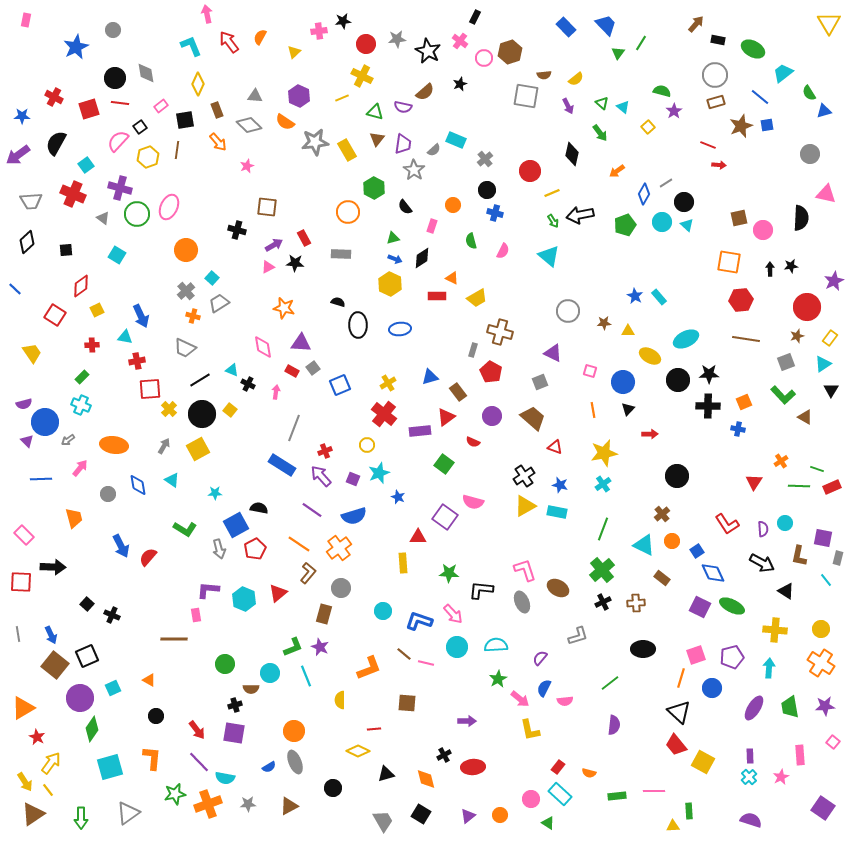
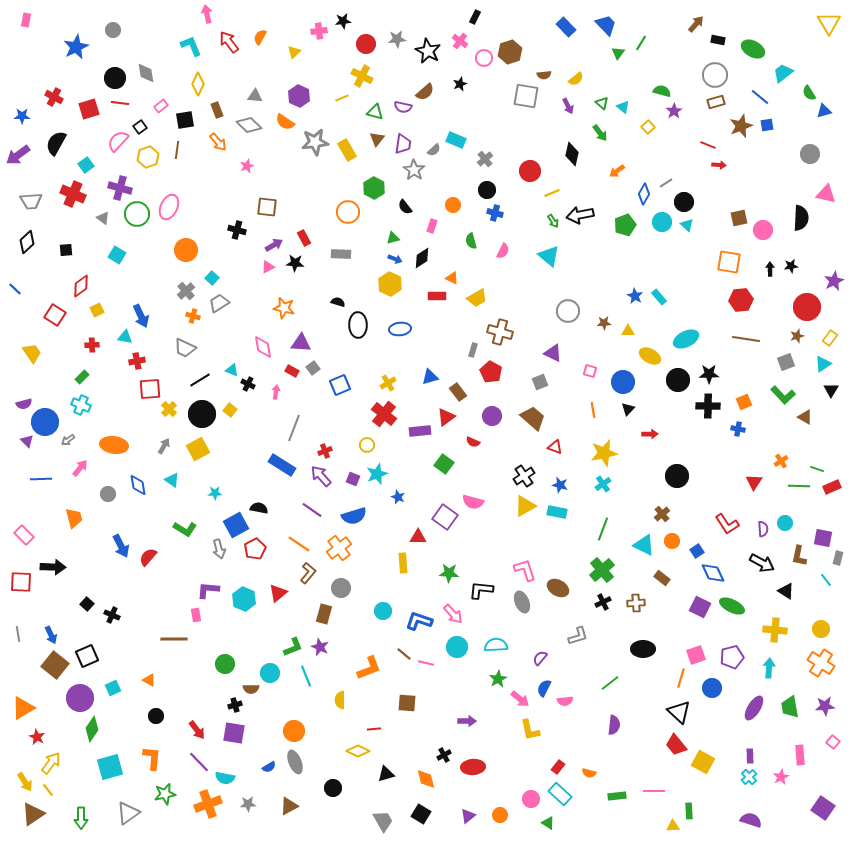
cyan star at (379, 473): moved 2 px left, 1 px down
green star at (175, 794): moved 10 px left
